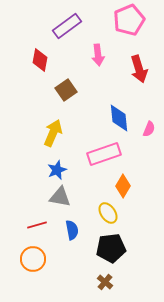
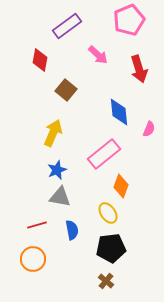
pink arrow: rotated 40 degrees counterclockwise
brown square: rotated 15 degrees counterclockwise
blue diamond: moved 6 px up
pink rectangle: rotated 20 degrees counterclockwise
orange diamond: moved 2 px left; rotated 10 degrees counterclockwise
brown cross: moved 1 px right, 1 px up
